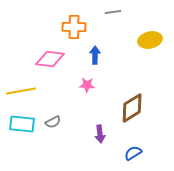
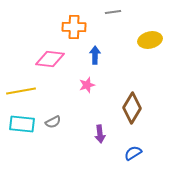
pink star: rotated 21 degrees counterclockwise
brown diamond: rotated 28 degrees counterclockwise
